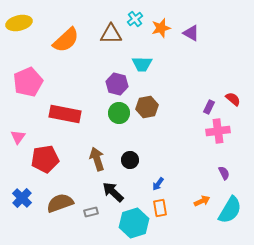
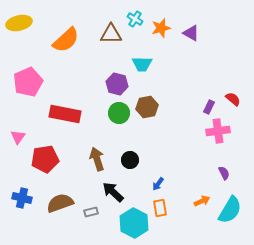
cyan cross: rotated 21 degrees counterclockwise
blue cross: rotated 30 degrees counterclockwise
cyan hexagon: rotated 16 degrees counterclockwise
